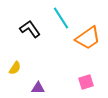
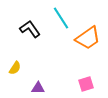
pink square: moved 2 px down
